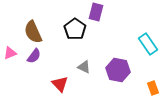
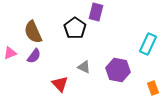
black pentagon: moved 1 px up
cyan rectangle: rotated 60 degrees clockwise
